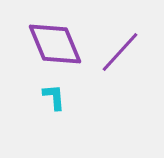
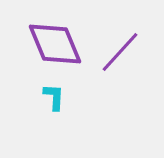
cyan L-shape: rotated 8 degrees clockwise
